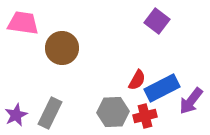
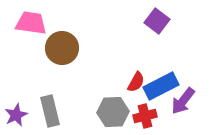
pink trapezoid: moved 8 px right
red semicircle: moved 1 px left, 2 px down
blue rectangle: moved 1 px left, 2 px up
purple arrow: moved 8 px left
gray rectangle: moved 2 px up; rotated 40 degrees counterclockwise
